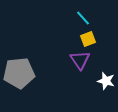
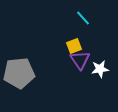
yellow square: moved 14 px left, 7 px down
white star: moved 6 px left, 12 px up; rotated 24 degrees counterclockwise
